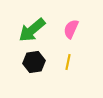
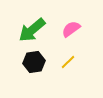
pink semicircle: rotated 30 degrees clockwise
yellow line: rotated 35 degrees clockwise
